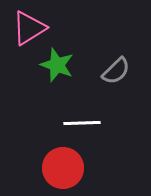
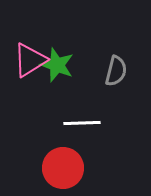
pink triangle: moved 1 px right, 32 px down
gray semicircle: rotated 32 degrees counterclockwise
